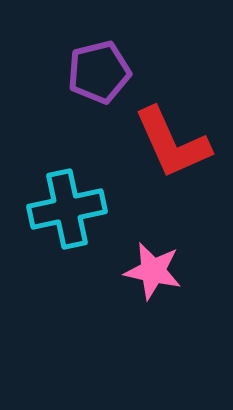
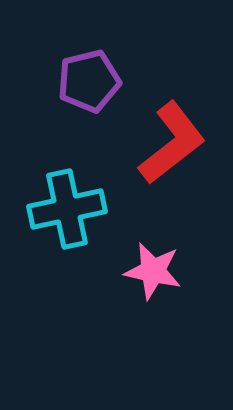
purple pentagon: moved 10 px left, 9 px down
red L-shape: rotated 104 degrees counterclockwise
